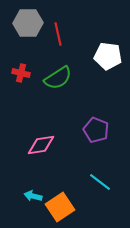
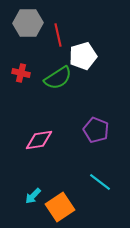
red line: moved 1 px down
white pentagon: moved 25 px left; rotated 24 degrees counterclockwise
pink diamond: moved 2 px left, 5 px up
cyan arrow: rotated 60 degrees counterclockwise
